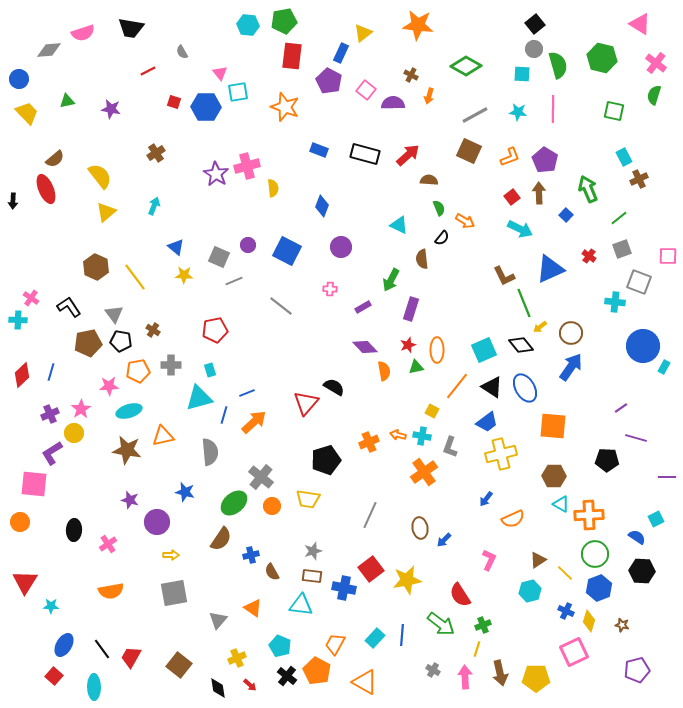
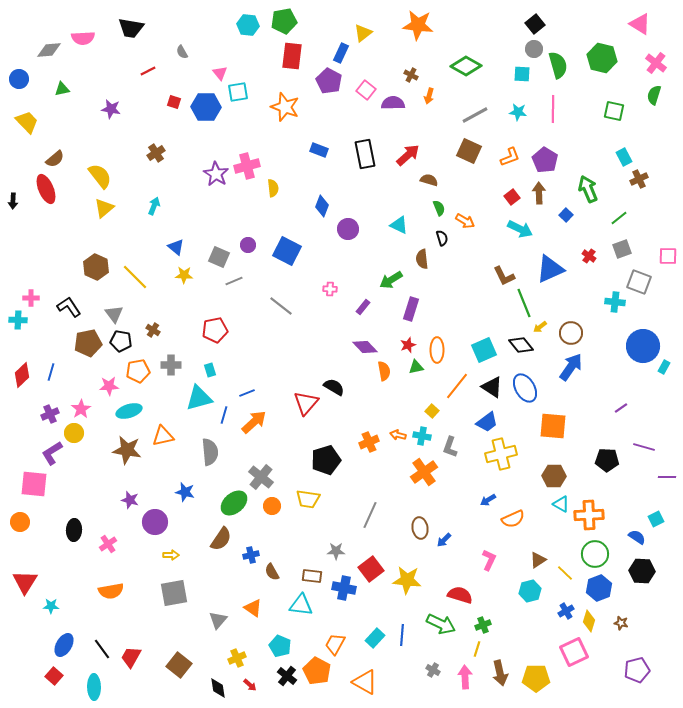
pink semicircle at (83, 33): moved 5 px down; rotated 15 degrees clockwise
green triangle at (67, 101): moved 5 px left, 12 px up
yellow trapezoid at (27, 113): moved 9 px down
black rectangle at (365, 154): rotated 64 degrees clockwise
brown semicircle at (429, 180): rotated 12 degrees clockwise
yellow triangle at (106, 212): moved 2 px left, 4 px up
black semicircle at (442, 238): rotated 56 degrees counterclockwise
purple circle at (341, 247): moved 7 px right, 18 px up
yellow line at (135, 277): rotated 8 degrees counterclockwise
green arrow at (391, 280): rotated 30 degrees clockwise
pink cross at (31, 298): rotated 35 degrees counterclockwise
purple rectangle at (363, 307): rotated 21 degrees counterclockwise
yellow square at (432, 411): rotated 16 degrees clockwise
purple line at (636, 438): moved 8 px right, 9 px down
blue arrow at (486, 499): moved 2 px right, 1 px down; rotated 21 degrees clockwise
purple circle at (157, 522): moved 2 px left
gray star at (313, 551): moved 23 px right; rotated 18 degrees clockwise
yellow star at (407, 580): rotated 16 degrees clockwise
red semicircle at (460, 595): rotated 140 degrees clockwise
blue cross at (566, 611): rotated 35 degrees clockwise
green arrow at (441, 624): rotated 12 degrees counterclockwise
brown star at (622, 625): moved 1 px left, 2 px up
